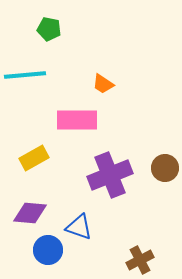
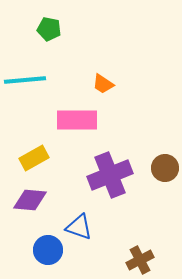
cyan line: moved 5 px down
purple diamond: moved 13 px up
